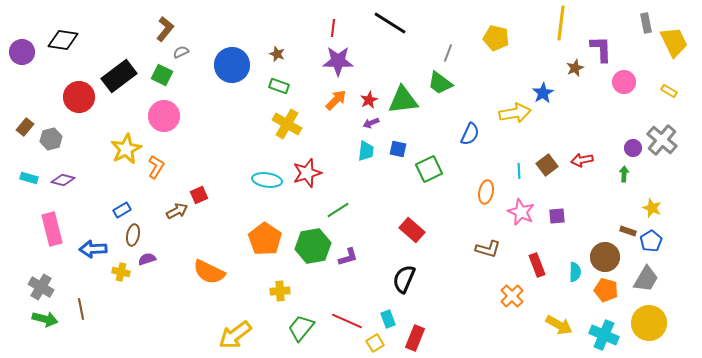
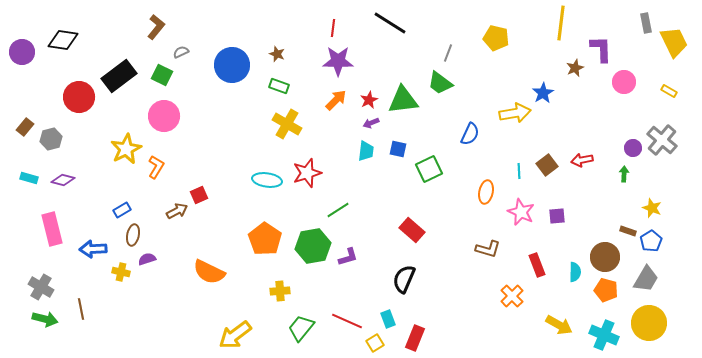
brown L-shape at (165, 29): moved 9 px left, 2 px up
